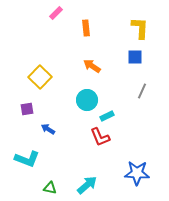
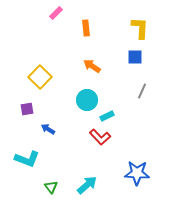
red L-shape: rotated 20 degrees counterclockwise
green triangle: moved 1 px right, 1 px up; rotated 40 degrees clockwise
